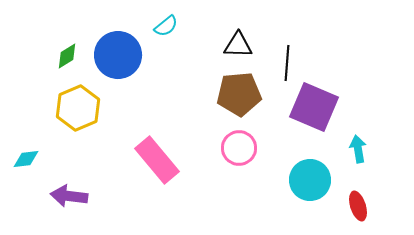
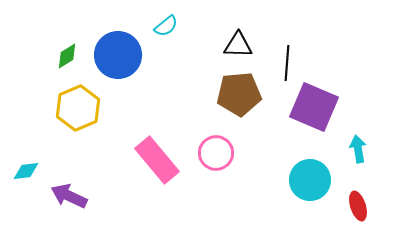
pink circle: moved 23 px left, 5 px down
cyan diamond: moved 12 px down
purple arrow: rotated 18 degrees clockwise
